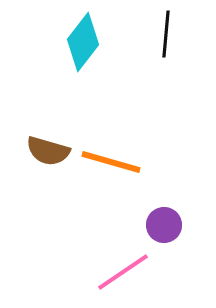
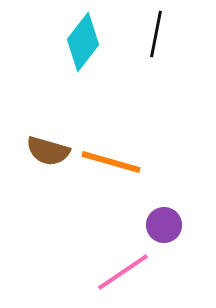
black line: moved 10 px left; rotated 6 degrees clockwise
